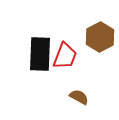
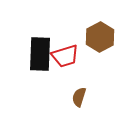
red trapezoid: rotated 52 degrees clockwise
brown semicircle: rotated 102 degrees counterclockwise
